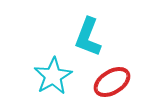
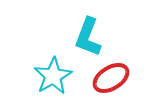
red ellipse: moved 1 px left, 4 px up
